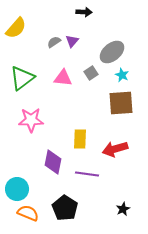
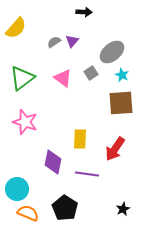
pink triangle: rotated 30 degrees clockwise
pink star: moved 6 px left, 2 px down; rotated 20 degrees clockwise
red arrow: rotated 40 degrees counterclockwise
